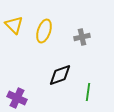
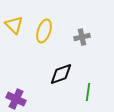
black diamond: moved 1 px right, 1 px up
purple cross: moved 1 px left, 1 px down
